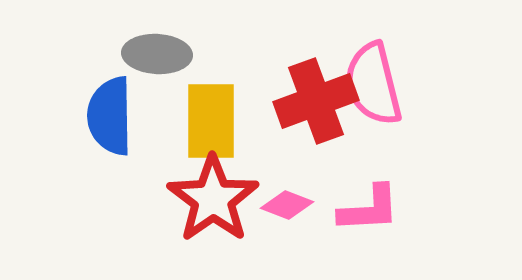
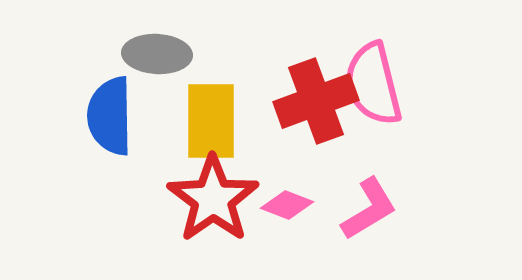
pink L-shape: rotated 28 degrees counterclockwise
